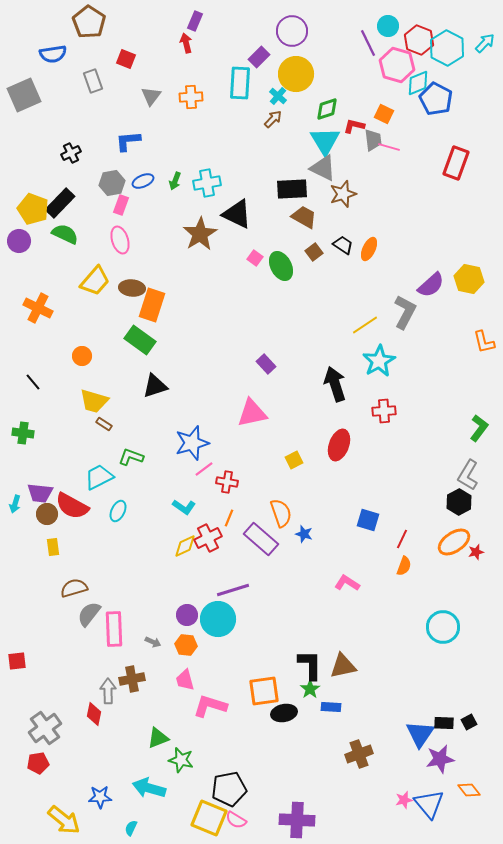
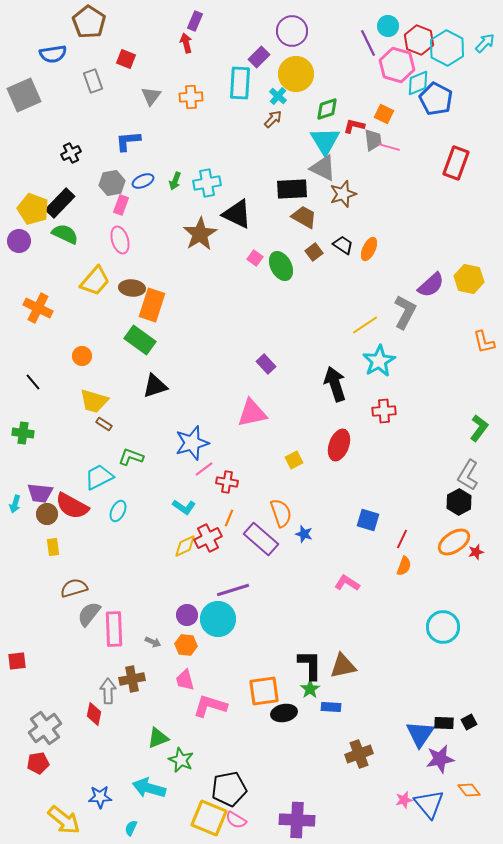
green star at (181, 760): rotated 10 degrees clockwise
